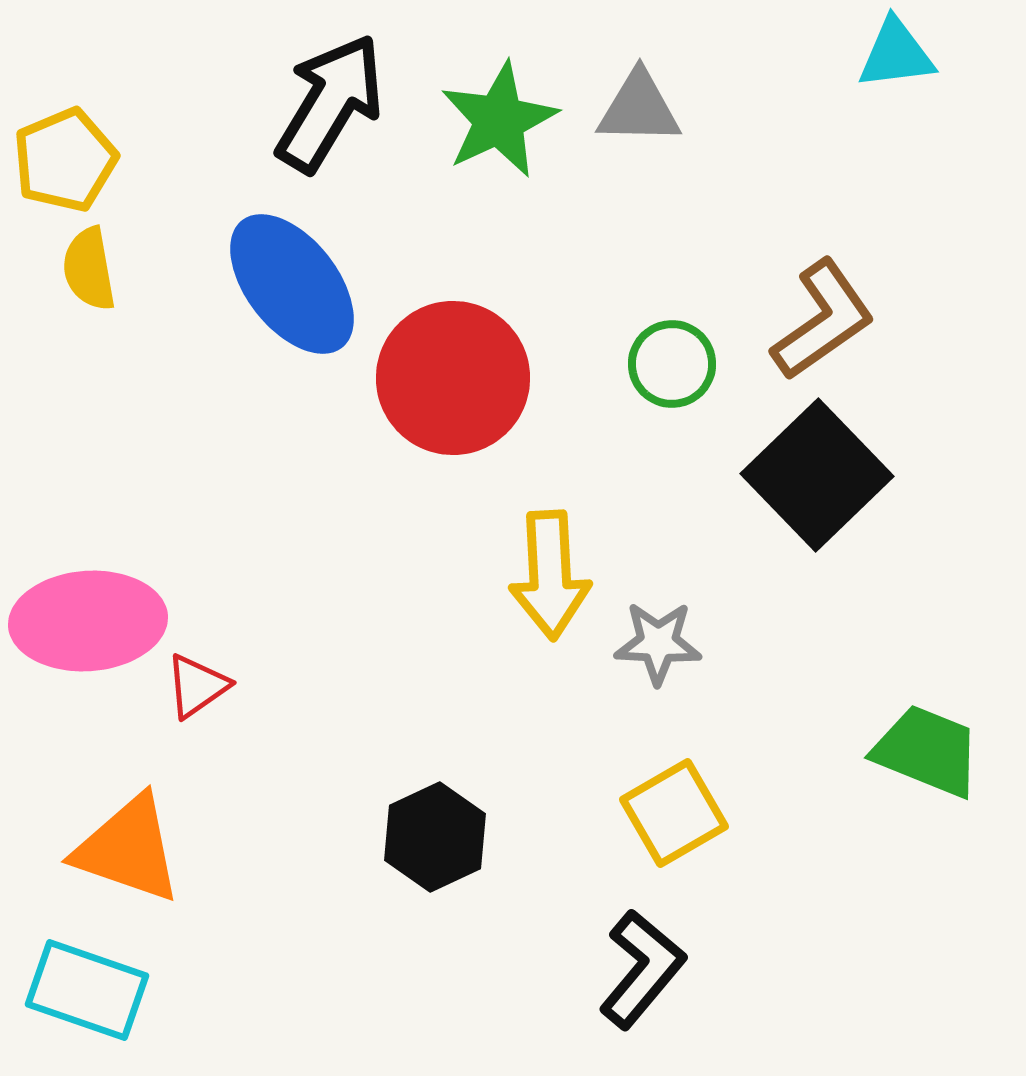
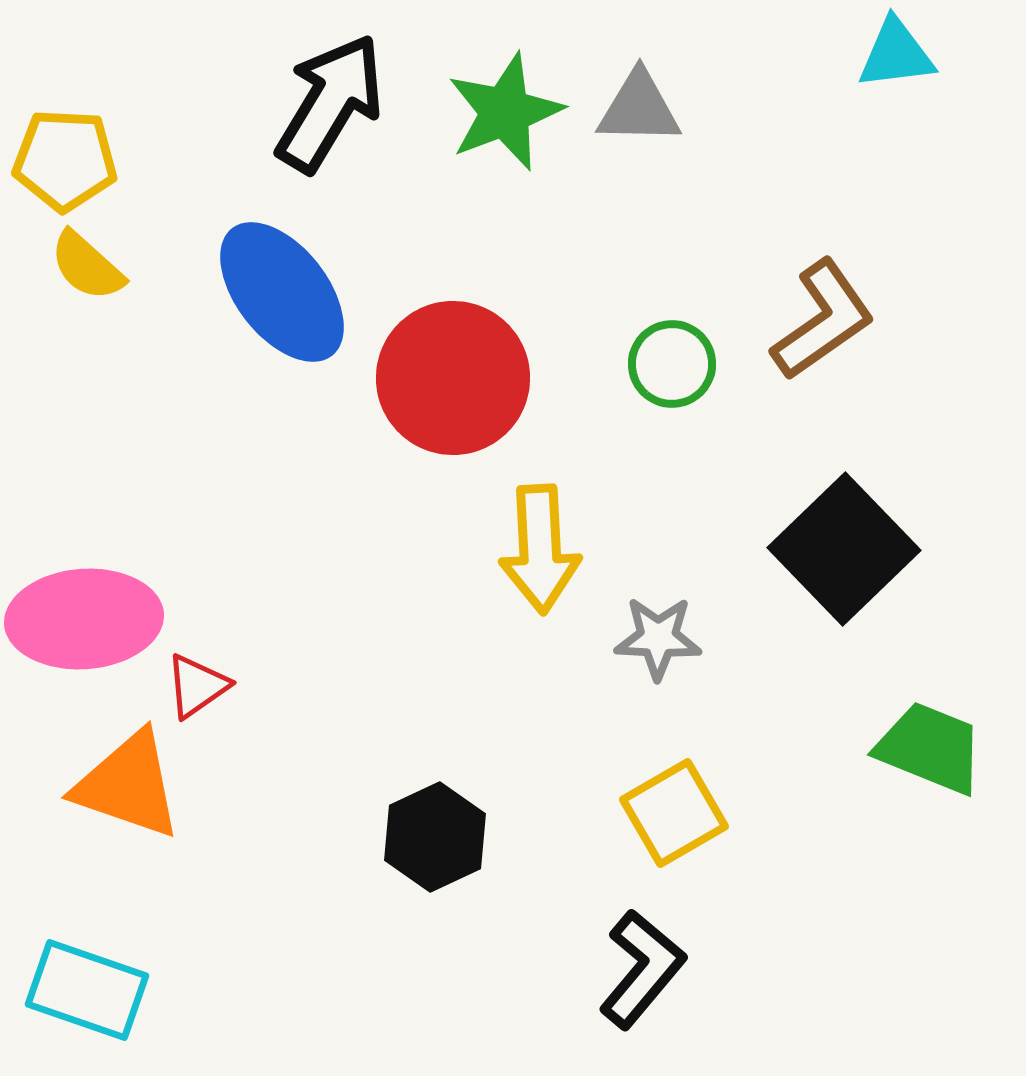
green star: moved 6 px right, 8 px up; rotated 4 degrees clockwise
yellow pentagon: rotated 26 degrees clockwise
yellow semicircle: moved 2 px left, 3 px up; rotated 38 degrees counterclockwise
blue ellipse: moved 10 px left, 8 px down
black square: moved 27 px right, 74 px down
yellow arrow: moved 10 px left, 26 px up
pink ellipse: moved 4 px left, 2 px up
gray star: moved 5 px up
green trapezoid: moved 3 px right, 3 px up
orange triangle: moved 64 px up
